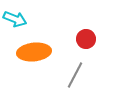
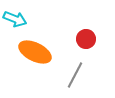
orange ellipse: moved 1 px right; rotated 32 degrees clockwise
